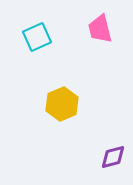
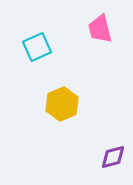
cyan square: moved 10 px down
